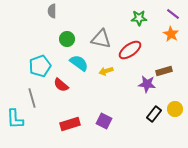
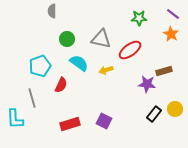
yellow arrow: moved 1 px up
red semicircle: rotated 105 degrees counterclockwise
